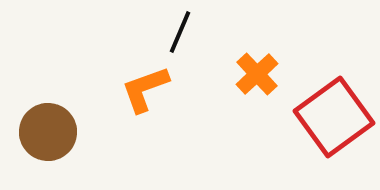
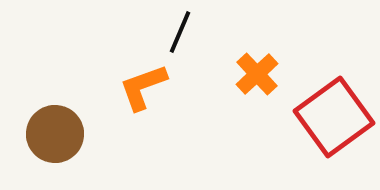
orange L-shape: moved 2 px left, 2 px up
brown circle: moved 7 px right, 2 px down
